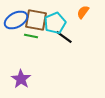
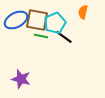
orange semicircle: rotated 24 degrees counterclockwise
brown square: moved 1 px right
green line: moved 10 px right
purple star: rotated 18 degrees counterclockwise
